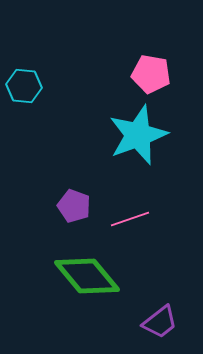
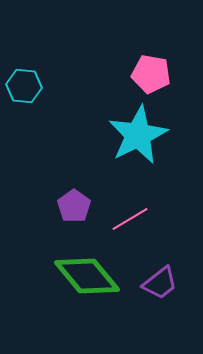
cyan star: rotated 6 degrees counterclockwise
purple pentagon: rotated 16 degrees clockwise
pink line: rotated 12 degrees counterclockwise
purple trapezoid: moved 39 px up
